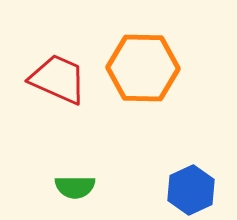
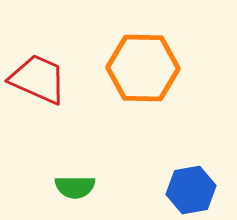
red trapezoid: moved 20 px left
blue hexagon: rotated 15 degrees clockwise
